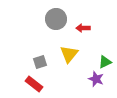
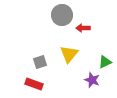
gray circle: moved 6 px right, 4 px up
purple star: moved 4 px left, 1 px down
red rectangle: rotated 18 degrees counterclockwise
